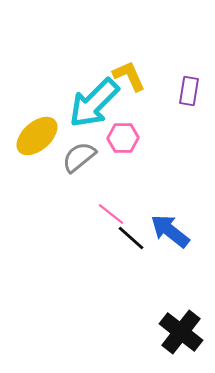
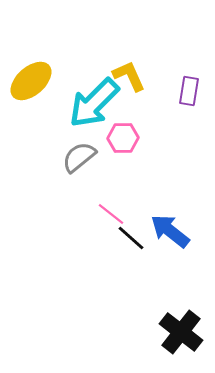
yellow ellipse: moved 6 px left, 55 px up
